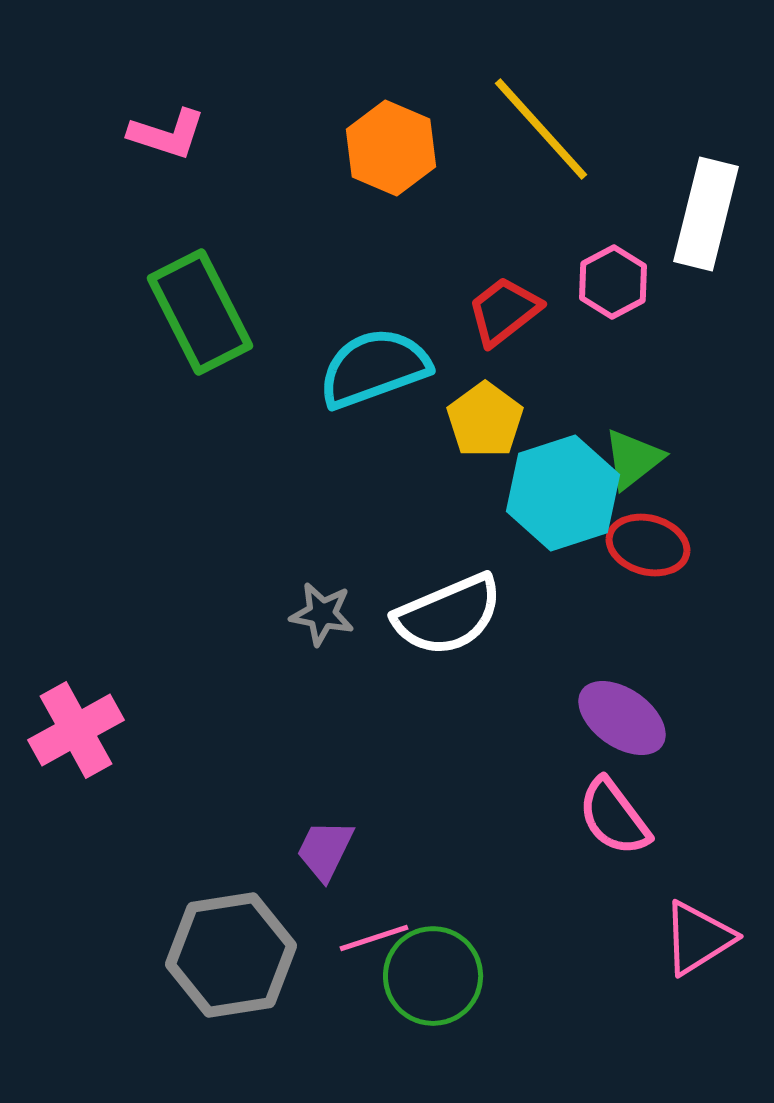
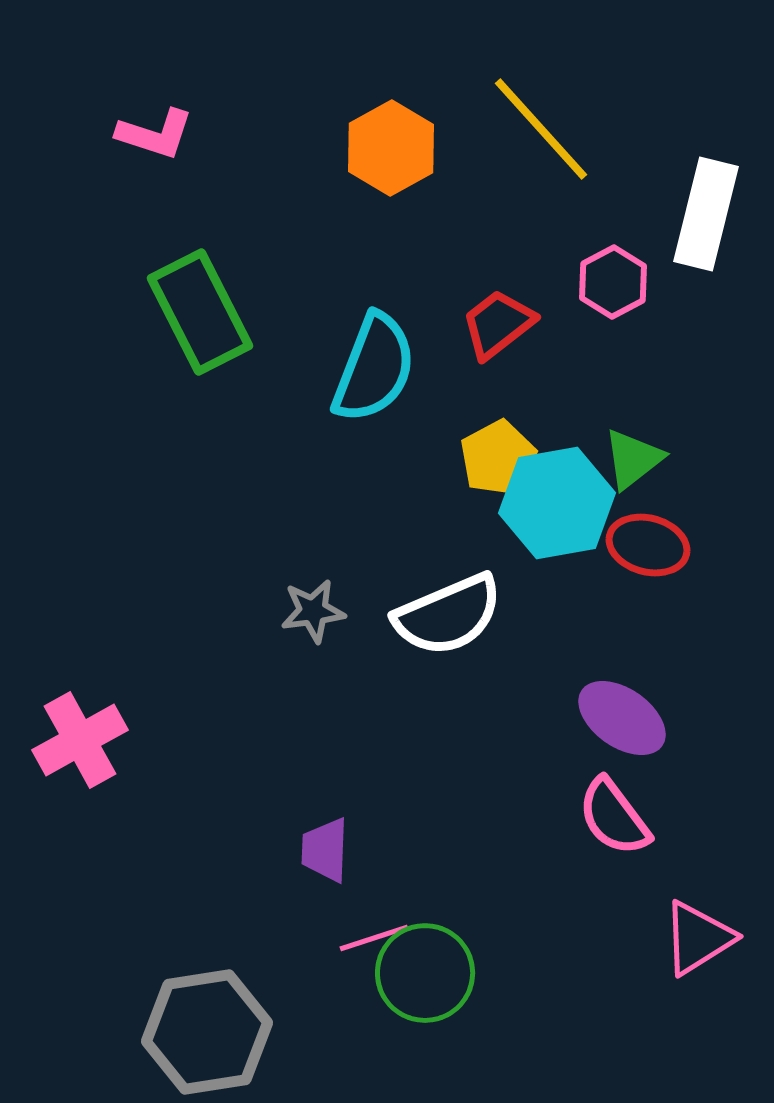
pink L-shape: moved 12 px left
orange hexagon: rotated 8 degrees clockwise
red trapezoid: moved 6 px left, 13 px down
cyan semicircle: rotated 131 degrees clockwise
yellow pentagon: moved 13 px right, 38 px down; rotated 8 degrees clockwise
cyan hexagon: moved 6 px left, 10 px down; rotated 8 degrees clockwise
gray star: moved 9 px left, 3 px up; rotated 18 degrees counterclockwise
pink cross: moved 4 px right, 10 px down
purple trapezoid: rotated 24 degrees counterclockwise
gray hexagon: moved 24 px left, 77 px down
green circle: moved 8 px left, 3 px up
